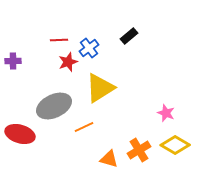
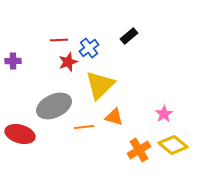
yellow triangle: moved 3 px up; rotated 12 degrees counterclockwise
pink star: moved 2 px left, 1 px down; rotated 18 degrees clockwise
orange line: rotated 18 degrees clockwise
yellow diamond: moved 2 px left; rotated 8 degrees clockwise
orange triangle: moved 5 px right, 42 px up
